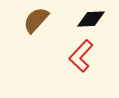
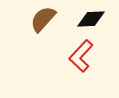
brown semicircle: moved 7 px right, 1 px up
